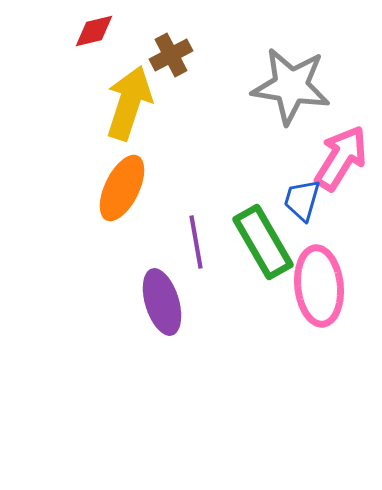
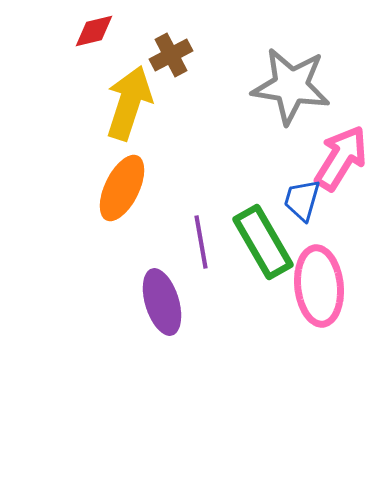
purple line: moved 5 px right
